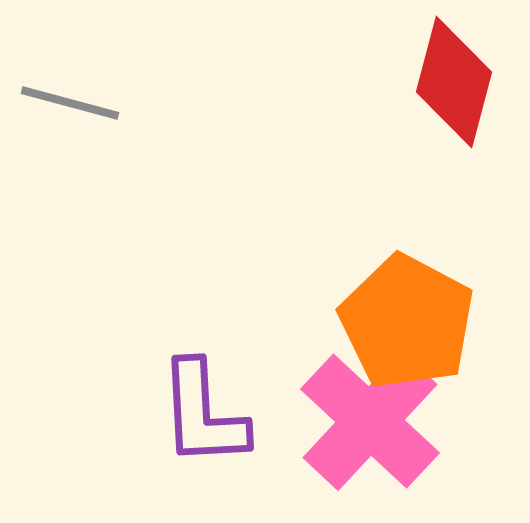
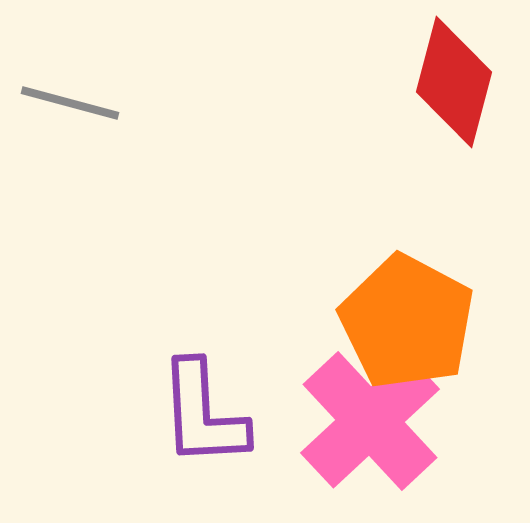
pink cross: rotated 4 degrees clockwise
